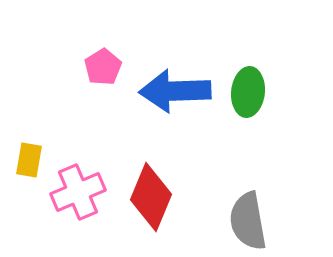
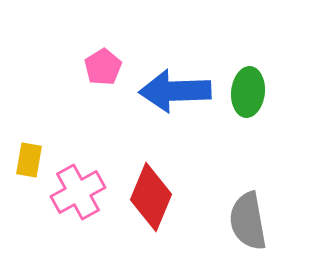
pink cross: rotated 6 degrees counterclockwise
